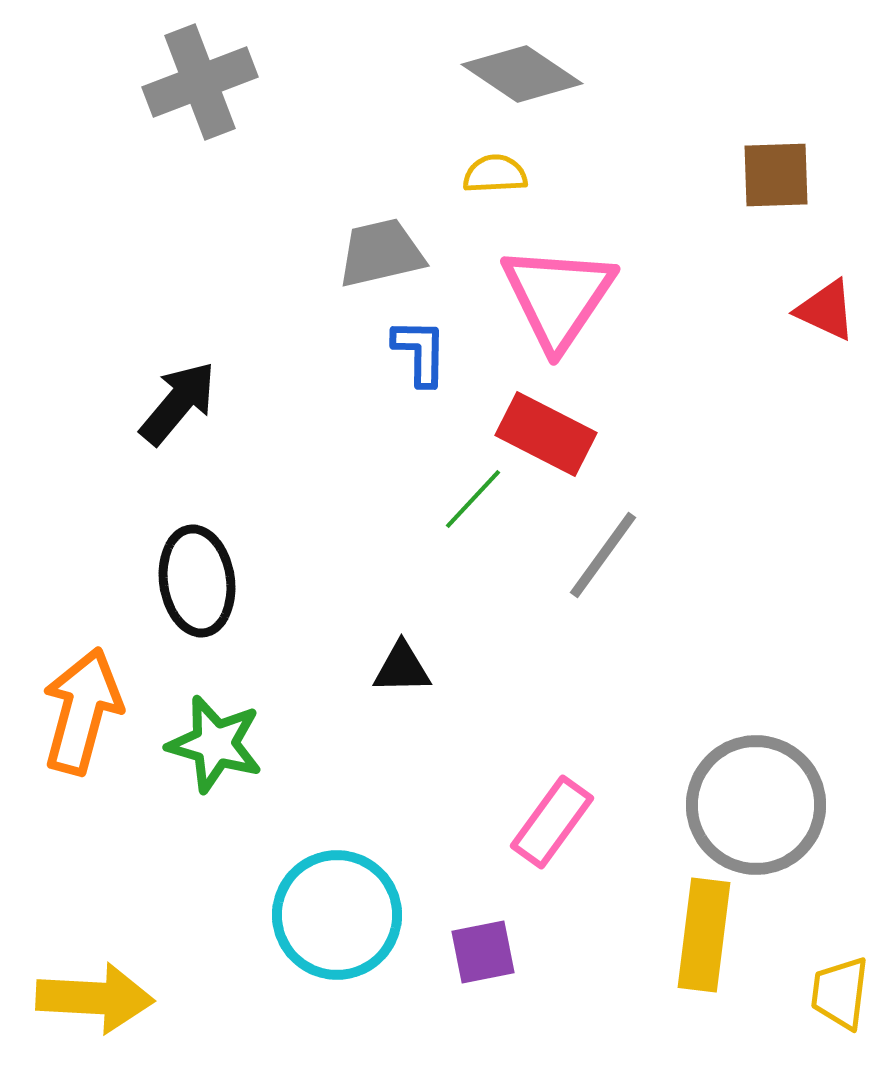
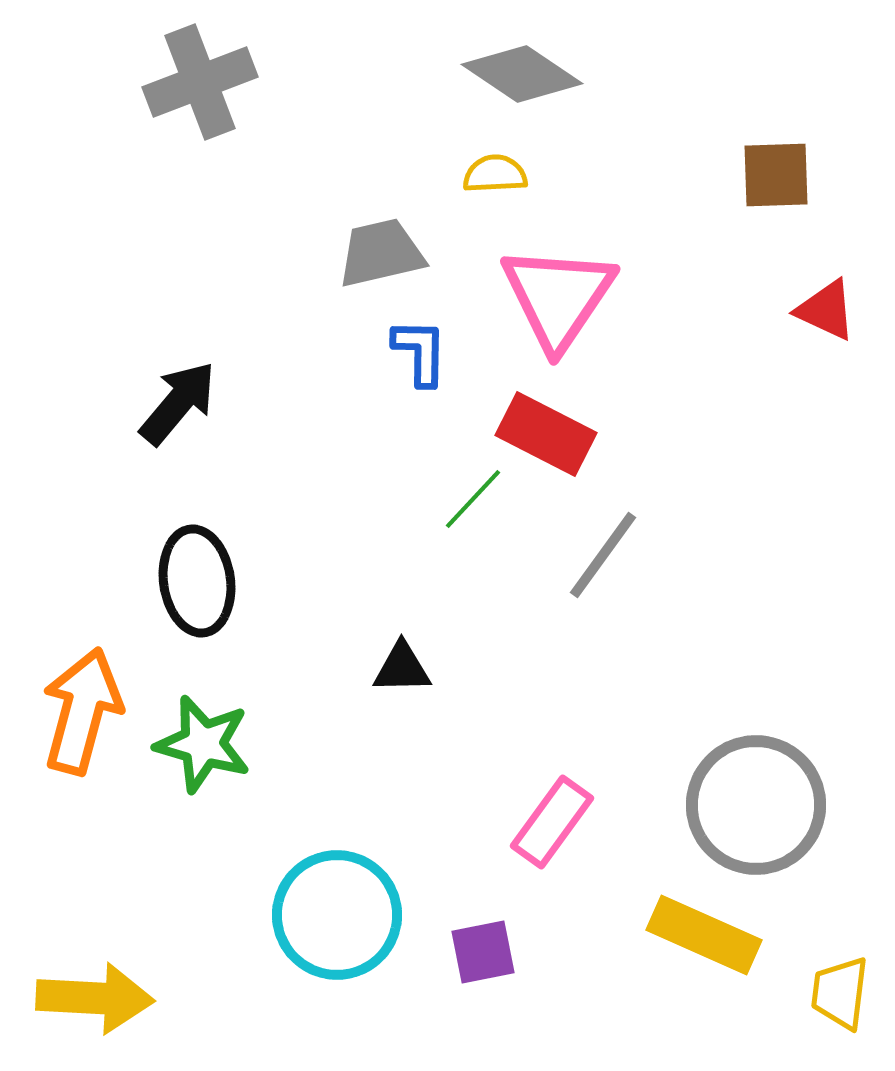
green star: moved 12 px left
yellow rectangle: rotated 73 degrees counterclockwise
